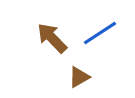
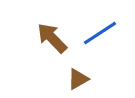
brown triangle: moved 1 px left, 2 px down
